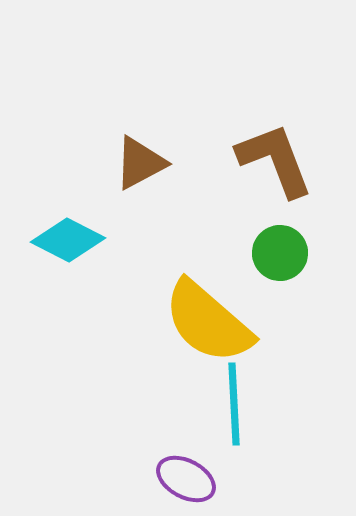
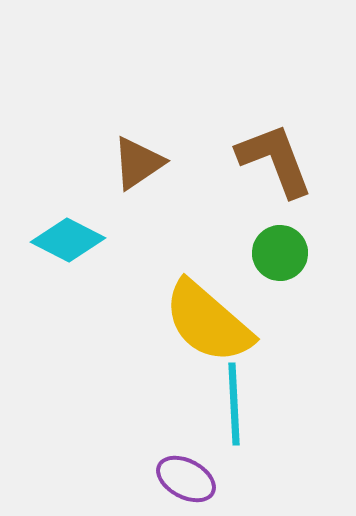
brown triangle: moved 2 px left; rotated 6 degrees counterclockwise
